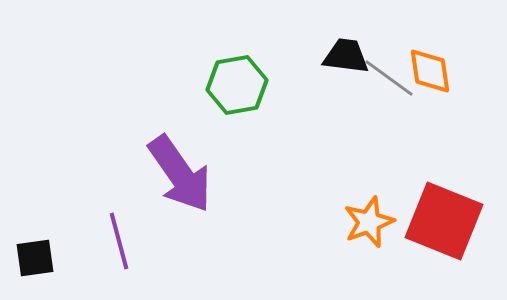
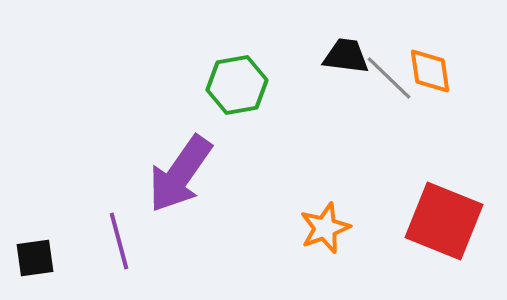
gray line: rotated 8 degrees clockwise
purple arrow: rotated 70 degrees clockwise
orange star: moved 44 px left, 6 px down
